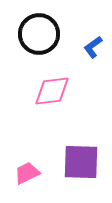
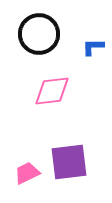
blue L-shape: rotated 35 degrees clockwise
purple square: moved 12 px left; rotated 9 degrees counterclockwise
